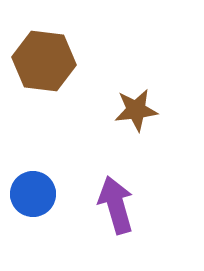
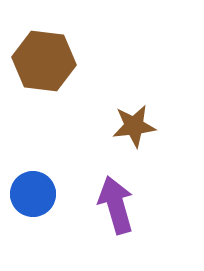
brown star: moved 2 px left, 16 px down
